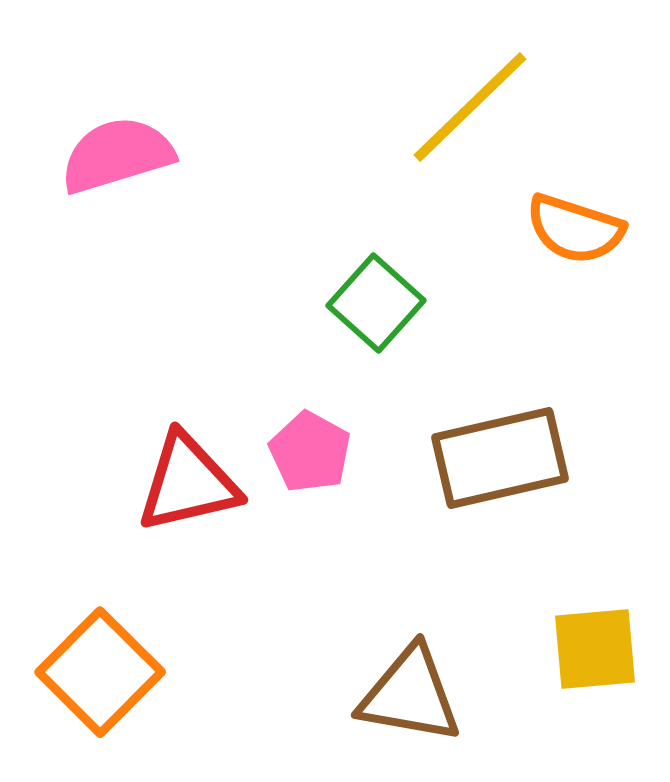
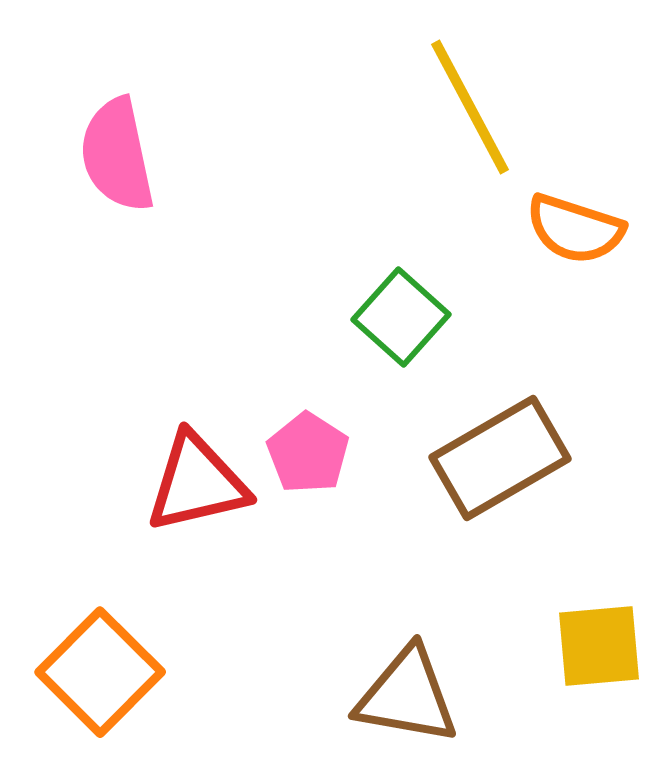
yellow line: rotated 74 degrees counterclockwise
pink semicircle: rotated 85 degrees counterclockwise
green square: moved 25 px right, 14 px down
pink pentagon: moved 2 px left, 1 px down; rotated 4 degrees clockwise
brown rectangle: rotated 17 degrees counterclockwise
red triangle: moved 9 px right
yellow square: moved 4 px right, 3 px up
brown triangle: moved 3 px left, 1 px down
